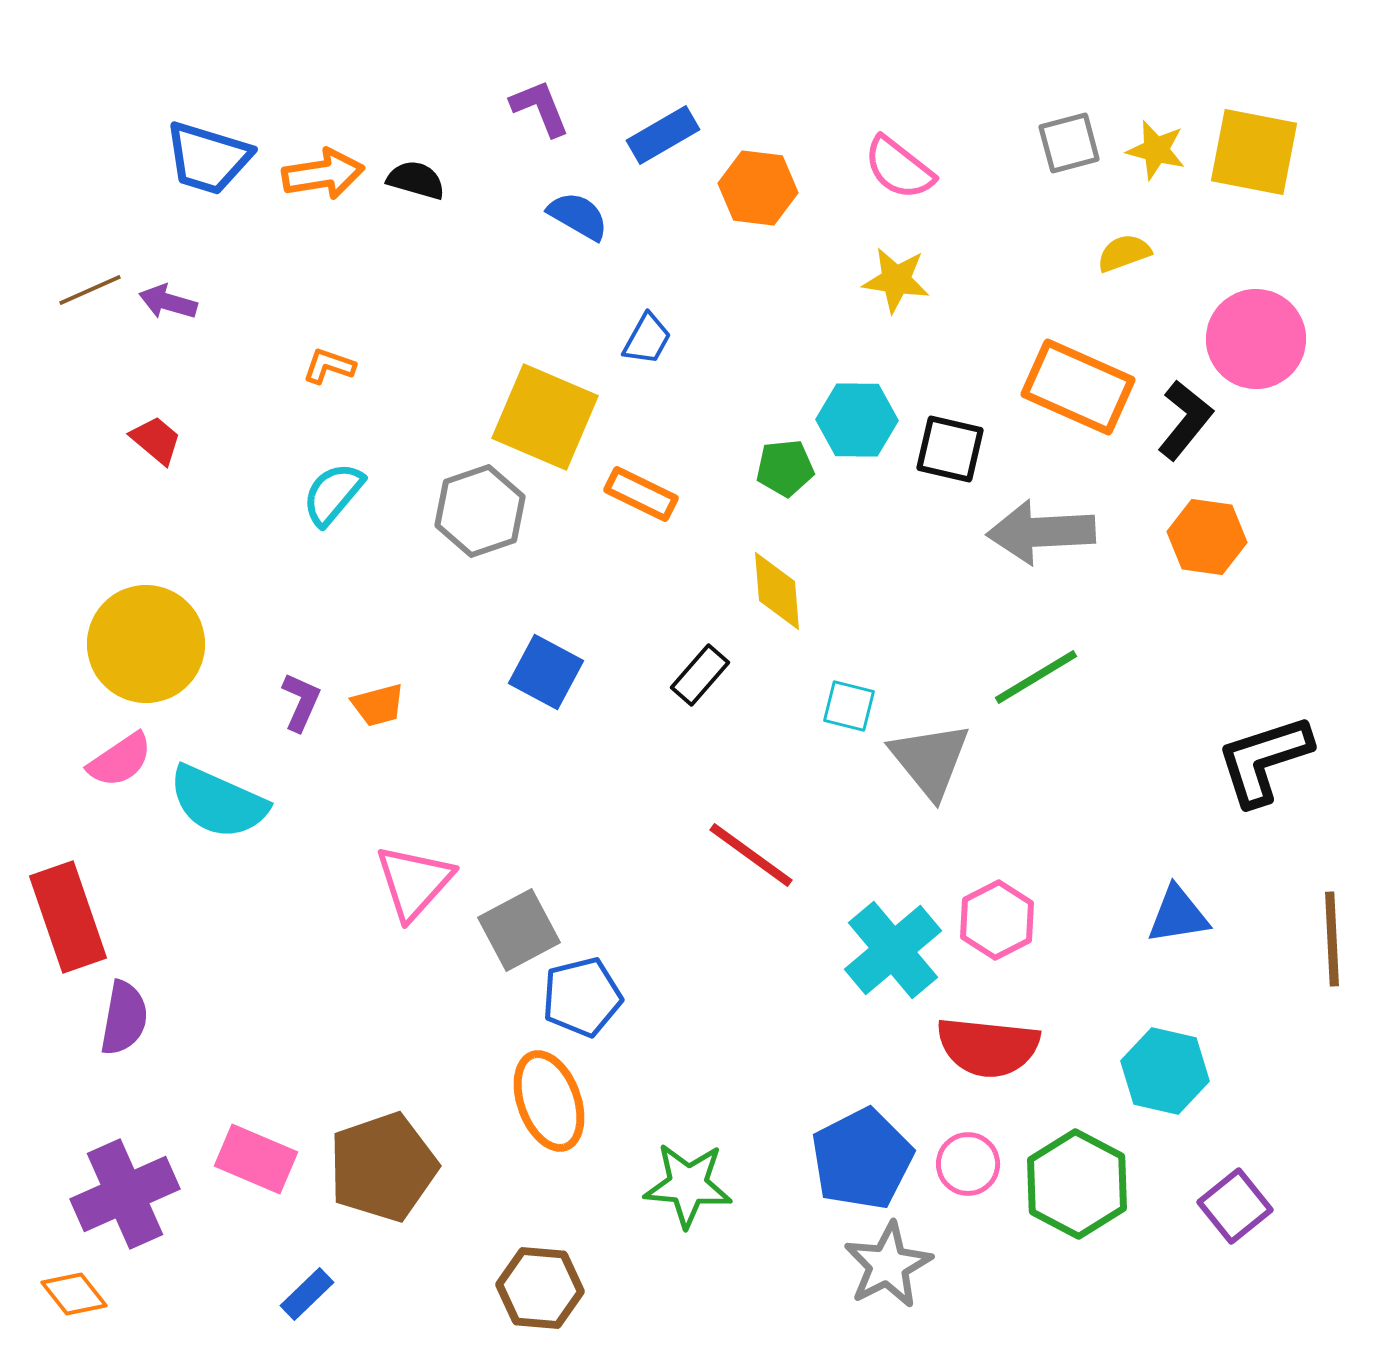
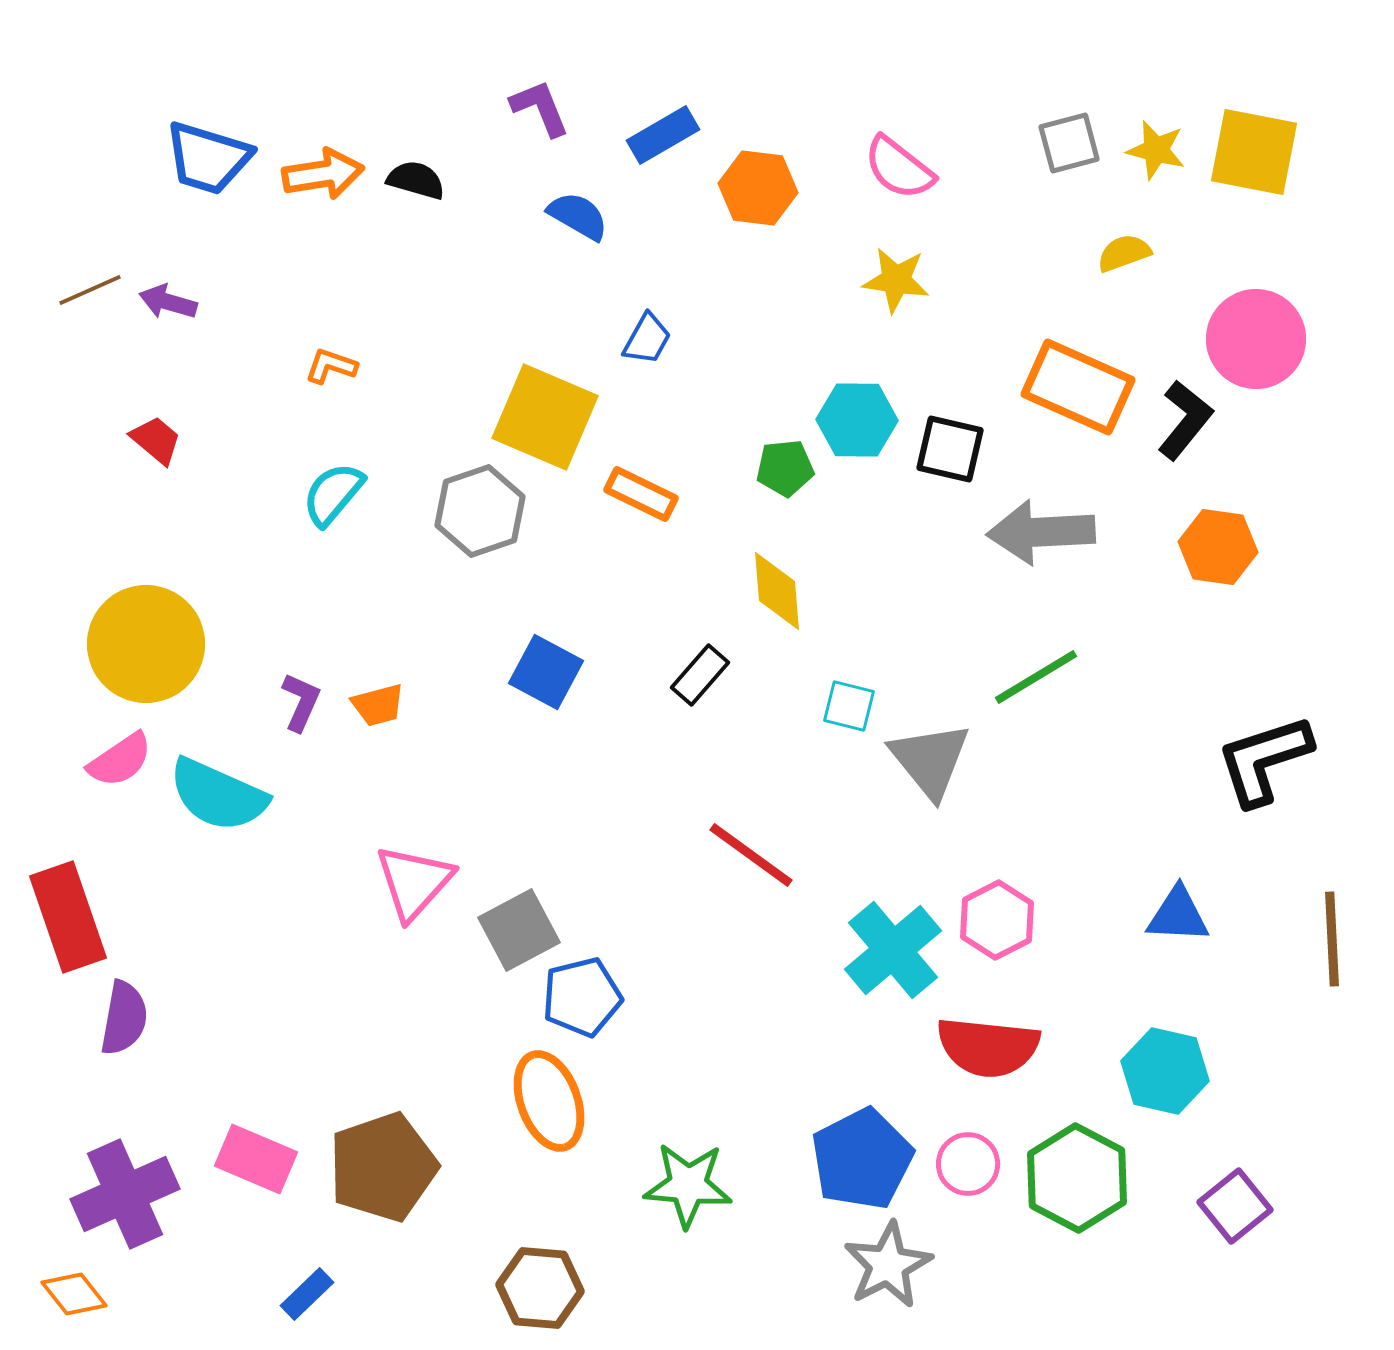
orange L-shape at (329, 366): moved 2 px right
orange hexagon at (1207, 537): moved 11 px right, 10 px down
cyan semicircle at (218, 802): moved 7 px up
blue triangle at (1178, 915): rotated 12 degrees clockwise
green hexagon at (1077, 1184): moved 6 px up
